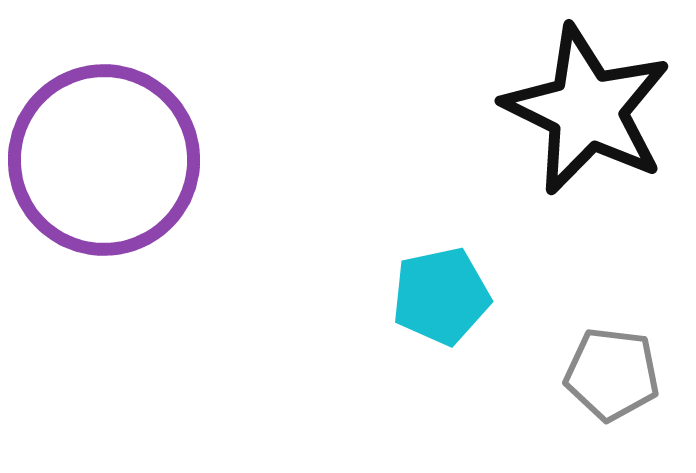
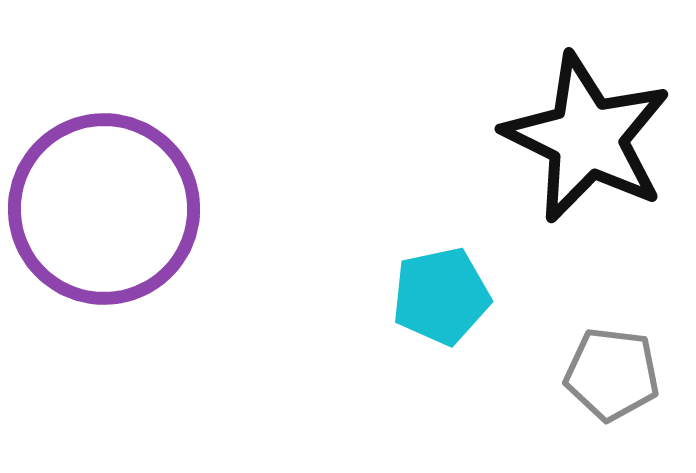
black star: moved 28 px down
purple circle: moved 49 px down
